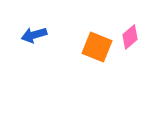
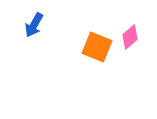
blue arrow: moved 10 px up; rotated 45 degrees counterclockwise
